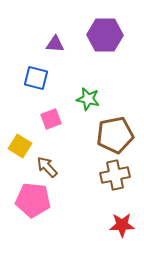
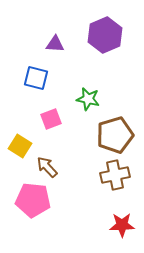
purple hexagon: rotated 24 degrees counterclockwise
brown pentagon: rotated 6 degrees counterclockwise
